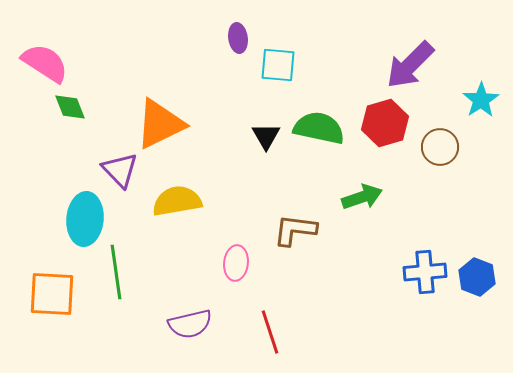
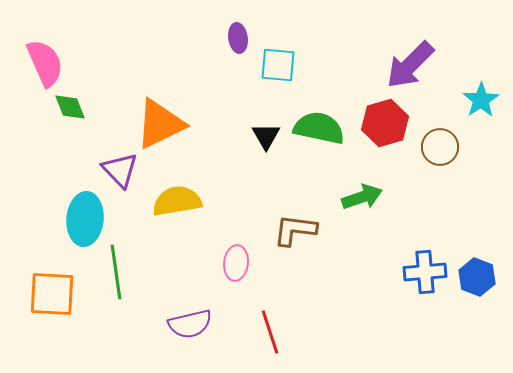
pink semicircle: rotated 33 degrees clockwise
